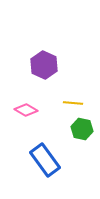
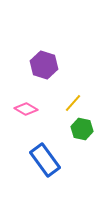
purple hexagon: rotated 8 degrees counterclockwise
yellow line: rotated 54 degrees counterclockwise
pink diamond: moved 1 px up
